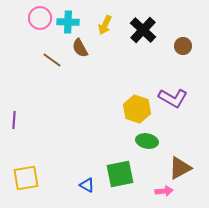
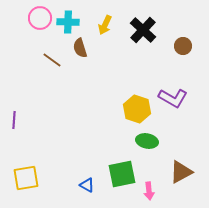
brown semicircle: rotated 12 degrees clockwise
brown triangle: moved 1 px right, 4 px down
green square: moved 2 px right
pink arrow: moved 15 px left; rotated 90 degrees clockwise
